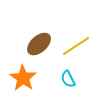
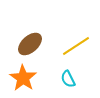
brown ellipse: moved 9 px left
